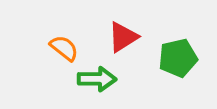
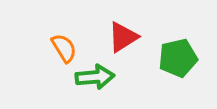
orange semicircle: rotated 20 degrees clockwise
green arrow: moved 2 px left, 2 px up; rotated 6 degrees counterclockwise
